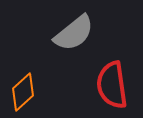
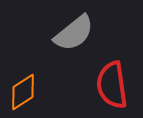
orange diamond: rotated 9 degrees clockwise
